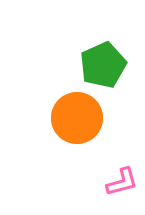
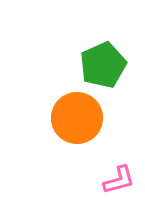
pink L-shape: moved 3 px left, 2 px up
